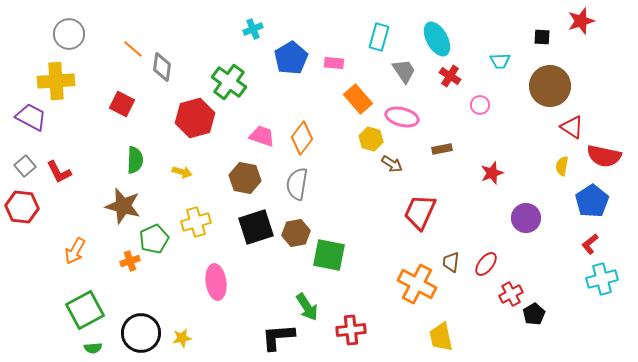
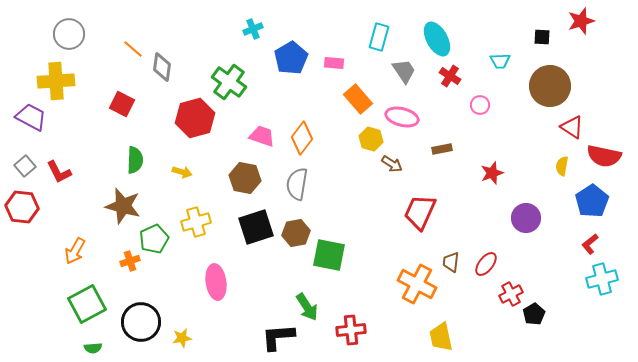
green square at (85, 310): moved 2 px right, 6 px up
black circle at (141, 333): moved 11 px up
